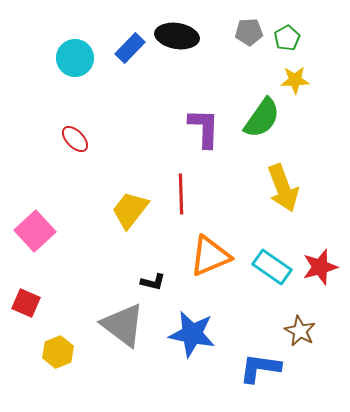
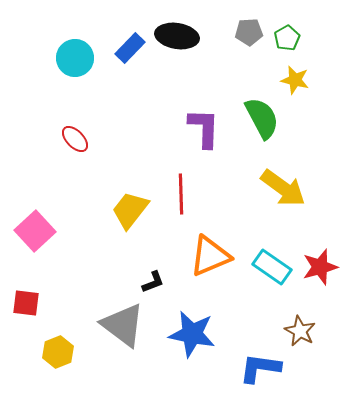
yellow star: rotated 16 degrees clockwise
green semicircle: rotated 63 degrees counterclockwise
yellow arrow: rotated 33 degrees counterclockwise
black L-shape: rotated 35 degrees counterclockwise
red square: rotated 16 degrees counterclockwise
